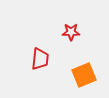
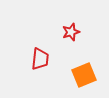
red star: rotated 18 degrees counterclockwise
